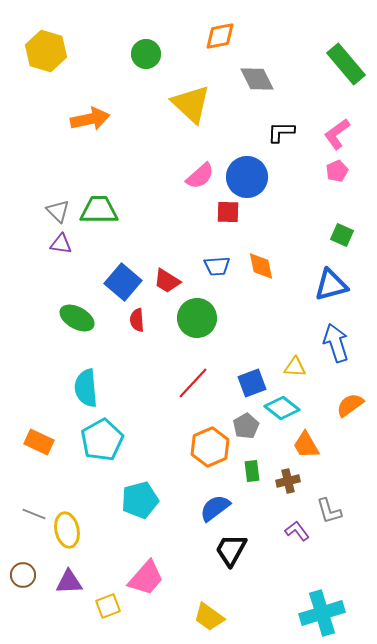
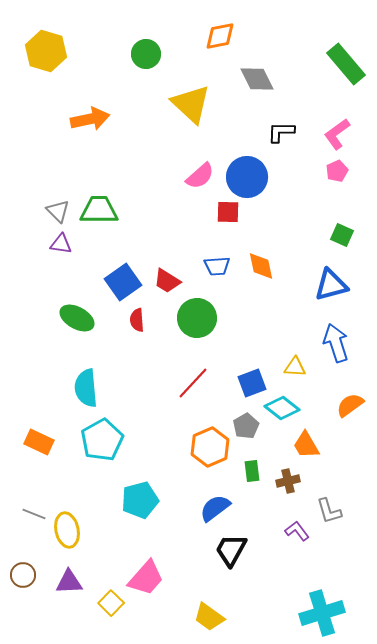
blue square at (123, 282): rotated 15 degrees clockwise
yellow square at (108, 606): moved 3 px right, 3 px up; rotated 25 degrees counterclockwise
